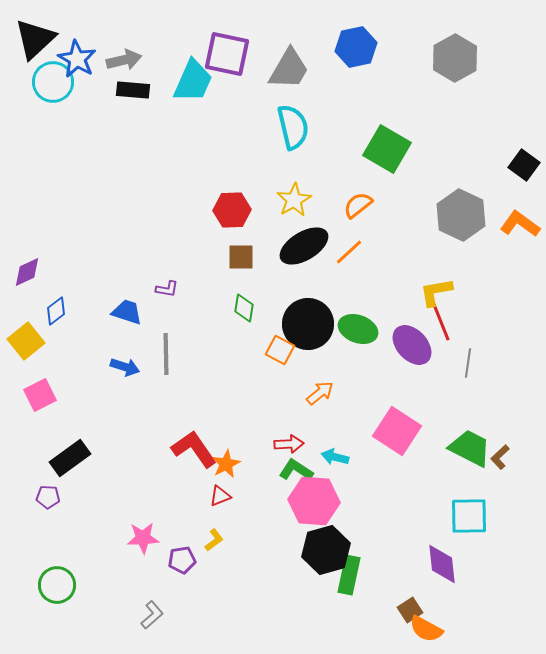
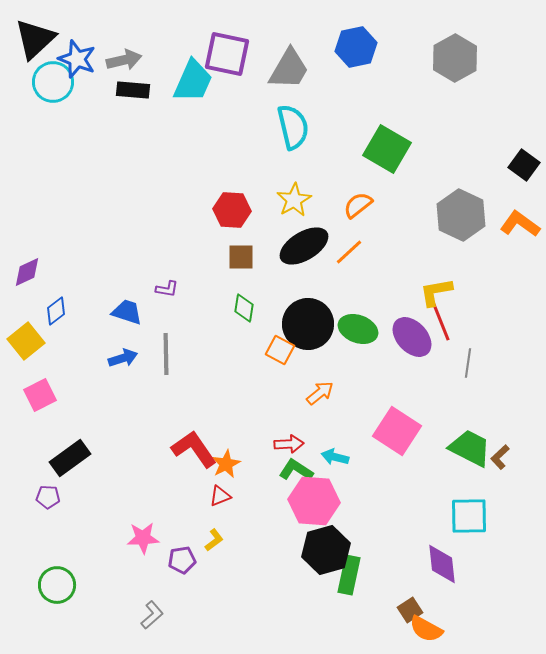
blue star at (77, 59): rotated 9 degrees counterclockwise
red hexagon at (232, 210): rotated 6 degrees clockwise
purple ellipse at (412, 345): moved 8 px up
blue arrow at (125, 367): moved 2 px left, 9 px up; rotated 36 degrees counterclockwise
